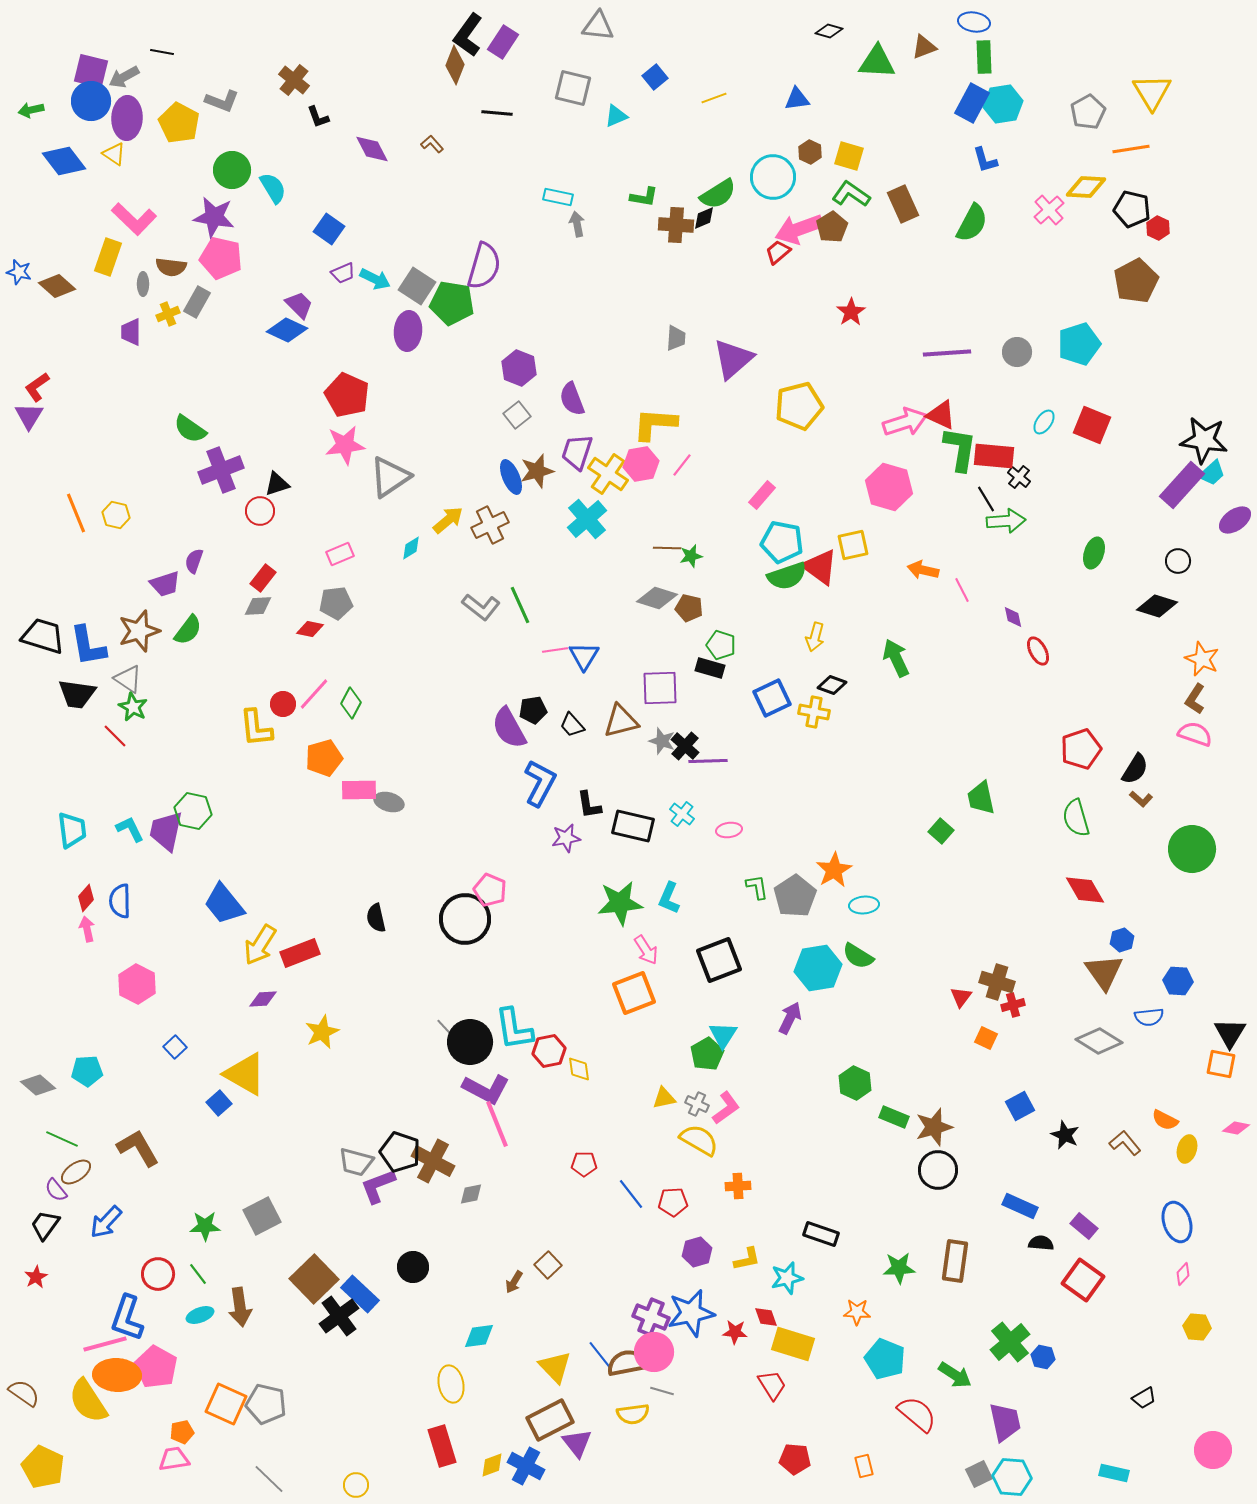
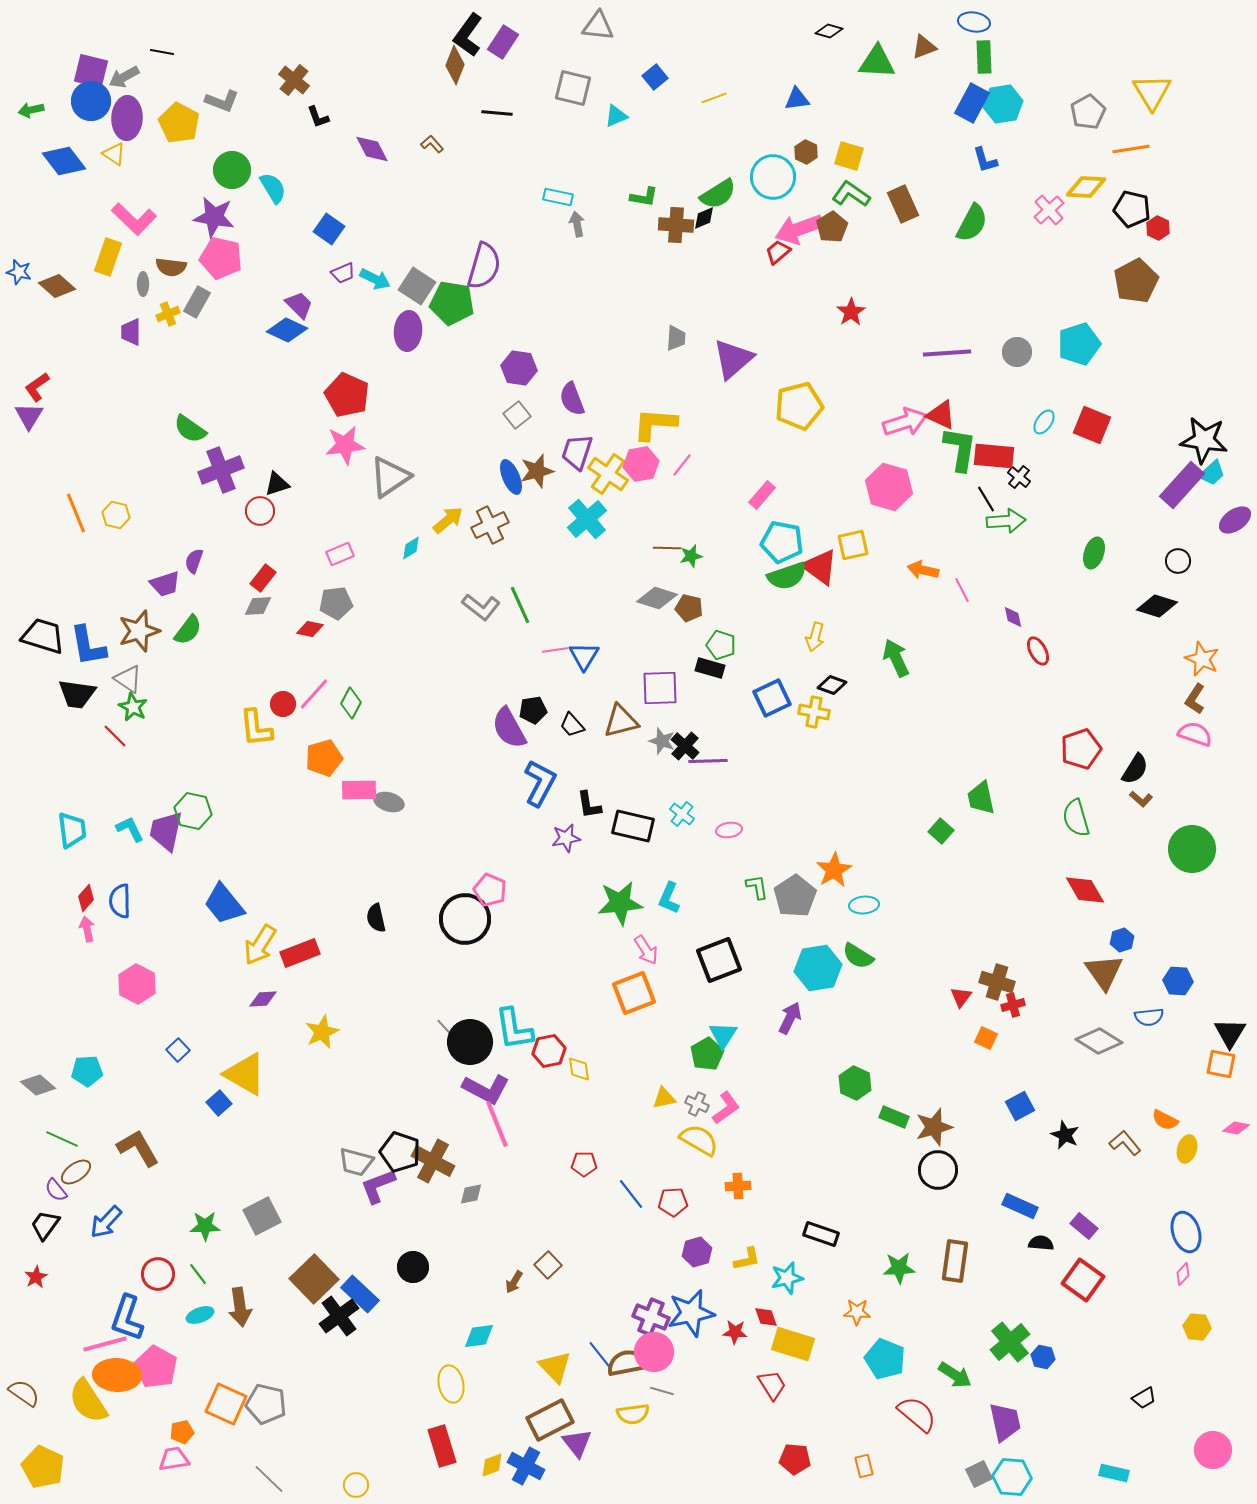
brown hexagon at (810, 152): moved 4 px left
purple hexagon at (519, 368): rotated 12 degrees counterclockwise
blue square at (175, 1047): moved 3 px right, 3 px down
blue ellipse at (1177, 1222): moved 9 px right, 10 px down
